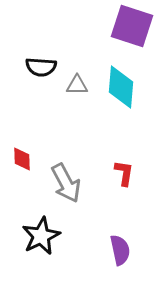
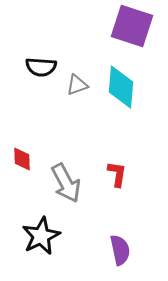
gray triangle: rotated 20 degrees counterclockwise
red L-shape: moved 7 px left, 1 px down
